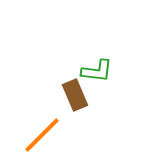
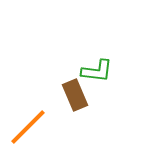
orange line: moved 14 px left, 8 px up
